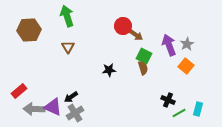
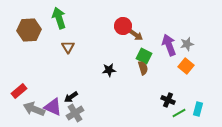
green arrow: moved 8 px left, 2 px down
gray star: rotated 16 degrees clockwise
gray arrow: rotated 20 degrees clockwise
